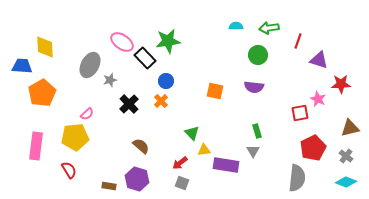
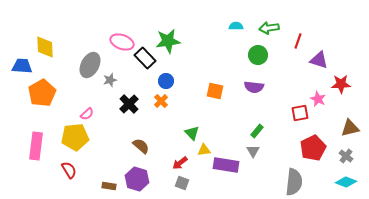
pink ellipse: rotated 15 degrees counterclockwise
green rectangle: rotated 56 degrees clockwise
gray semicircle: moved 3 px left, 4 px down
